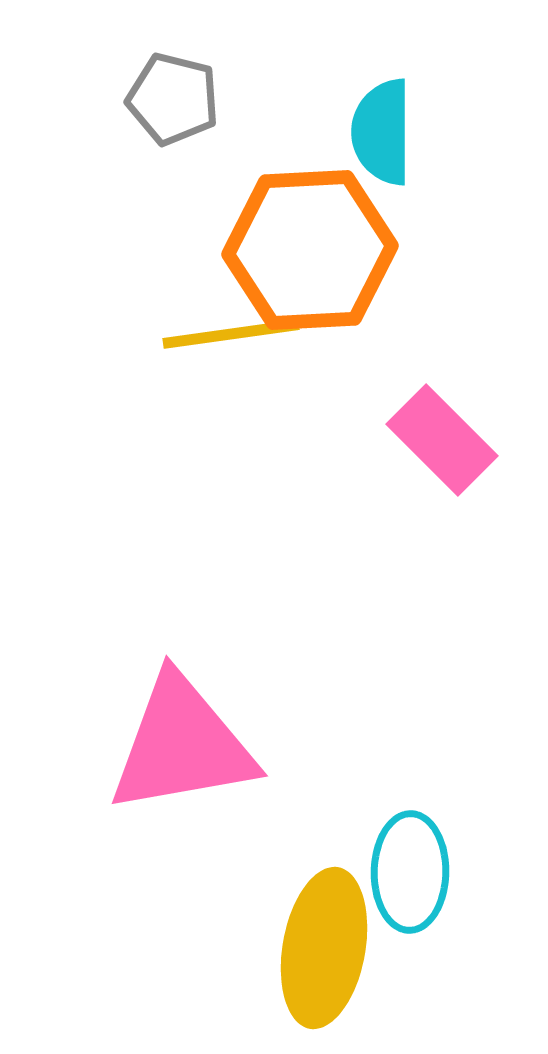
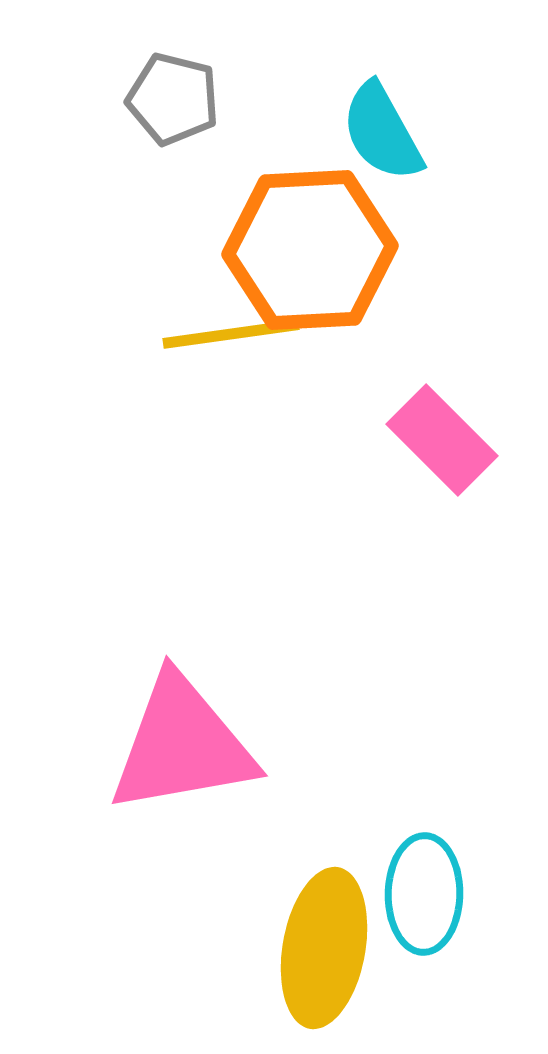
cyan semicircle: rotated 29 degrees counterclockwise
cyan ellipse: moved 14 px right, 22 px down
